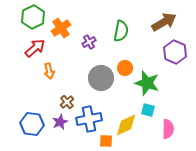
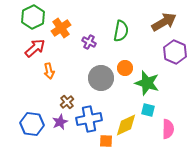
purple cross: rotated 32 degrees counterclockwise
